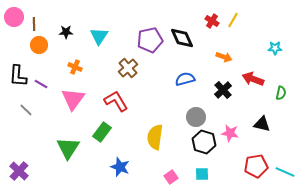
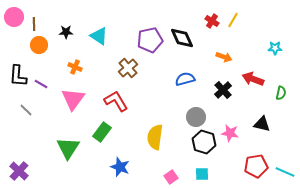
cyan triangle: rotated 30 degrees counterclockwise
